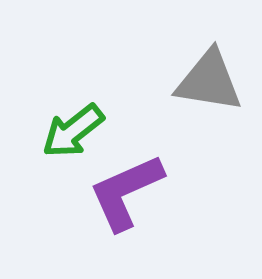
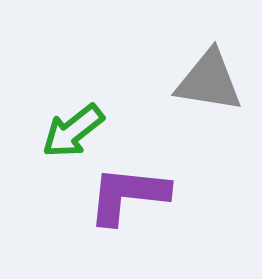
purple L-shape: moved 2 px right, 3 px down; rotated 30 degrees clockwise
